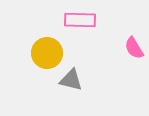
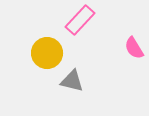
pink rectangle: rotated 48 degrees counterclockwise
gray triangle: moved 1 px right, 1 px down
